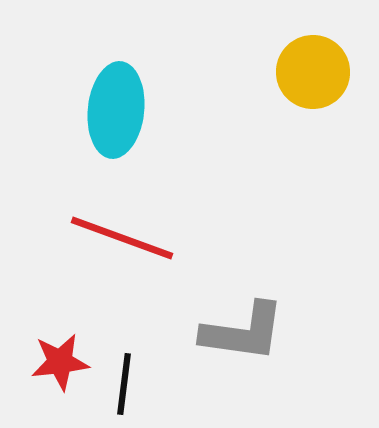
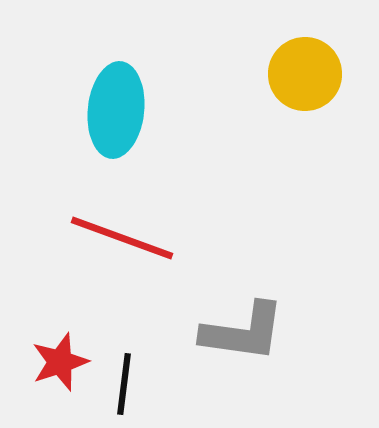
yellow circle: moved 8 px left, 2 px down
red star: rotated 12 degrees counterclockwise
